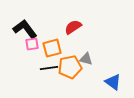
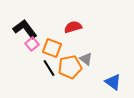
red semicircle: rotated 18 degrees clockwise
pink square: rotated 32 degrees counterclockwise
orange square: rotated 36 degrees clockwise
gray triangle: rotated 24 degrees clockwise
black line: rotated 66 degrees clockwise
